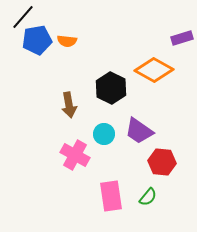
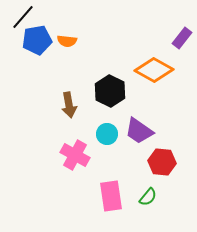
purple rectangle: rotated 35 degrees counterclockwise
black hexagon: moved 1 px left, 3 px down
cyan circle: moved 3 px right
